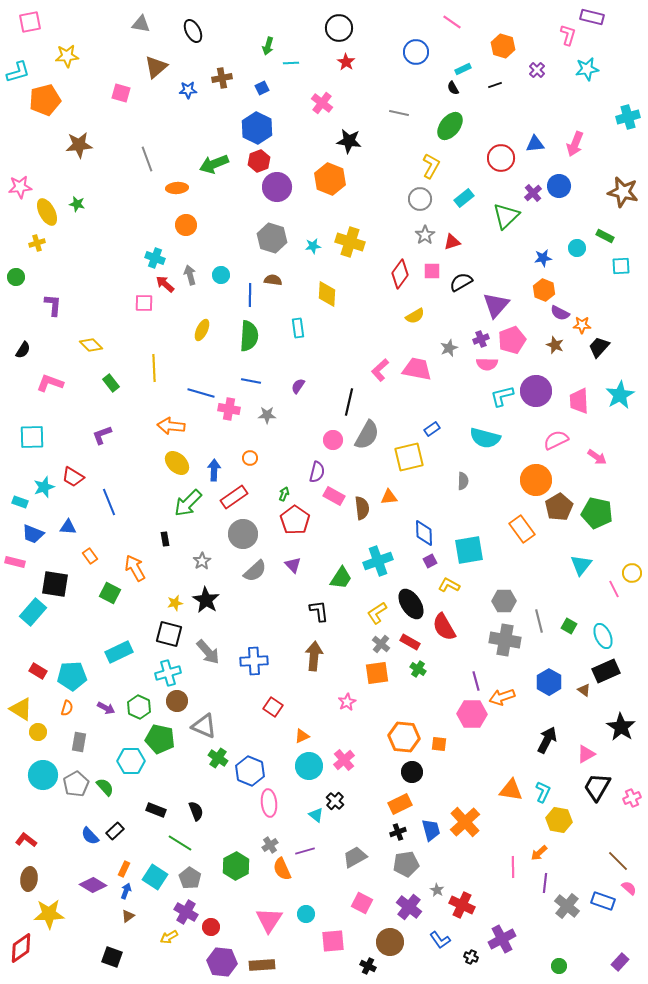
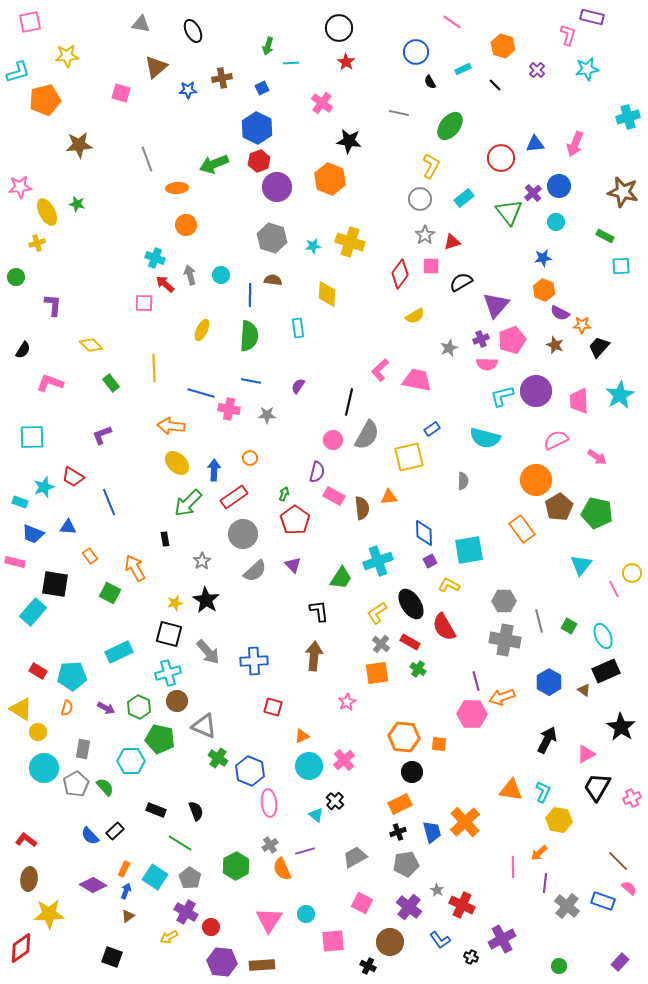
black line at (495, 85): rotated 64 degrees clockwise
black semicircle at (453, 88): moved 23 px left, 6 px up
green triangle at (506, 216): moved 3 px right, 4 px up; rotated 24 degrees counterclockwise
cyan circle at (577, 248): moved 21 px left, 26 px up
pink square at (432, 271): moved 1 px left, 5 px up
pink trapezoid at (417, 369): moved 11 px down
red square at (273, 707): rotated 18 degrees counterclockwise
gray rectangle at (79, 742): moved 4 px right, 7 px down
cyan circle at (43, 775): moved 1 px right, 7 px up
blue trapezoid at (431, 830): moved 1 px right, 2 px down
